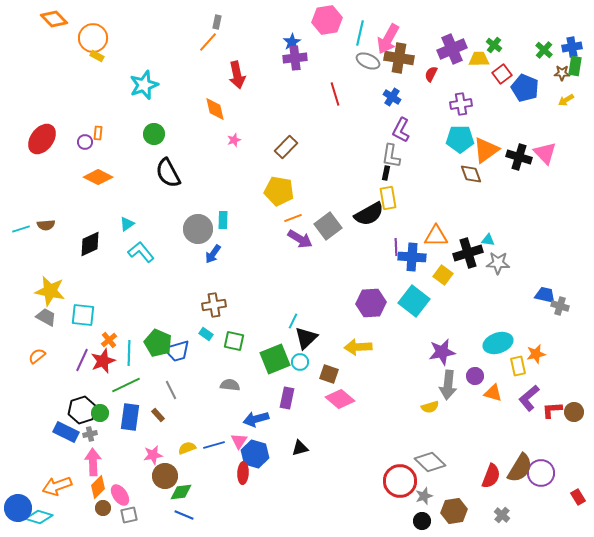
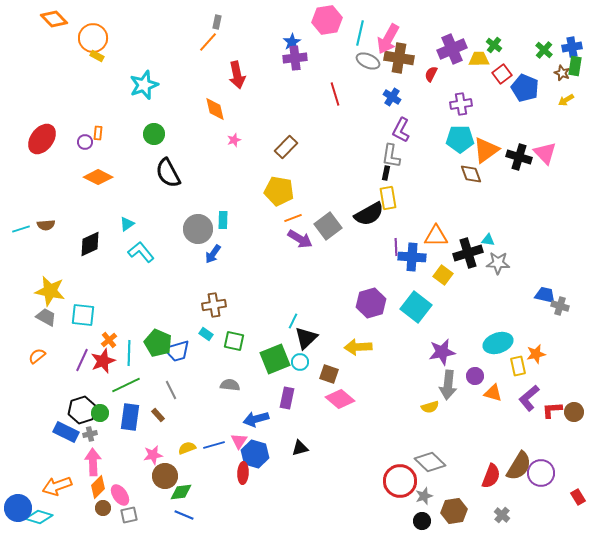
brown star at (562, 73): rotated 21 degrees clockwise
cyan square at (414, 301): moved 2 px right, 6 px down
purple hexagon at (371, 303): rotated 12 degrees counterclockwise
brown semicircle at (520, 468): moved 1 px left, 2 px up
